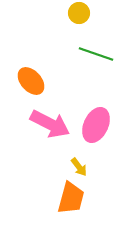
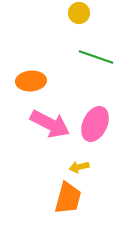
green line: moved 3 px down
orange ellipse: rotated 52 degrees counterclockwise
pink ellipse: moved 1 px left, 1 px up
yellow arrow: rotated 114 degrees clockwise
orange trapezoid: moved 3 px left
